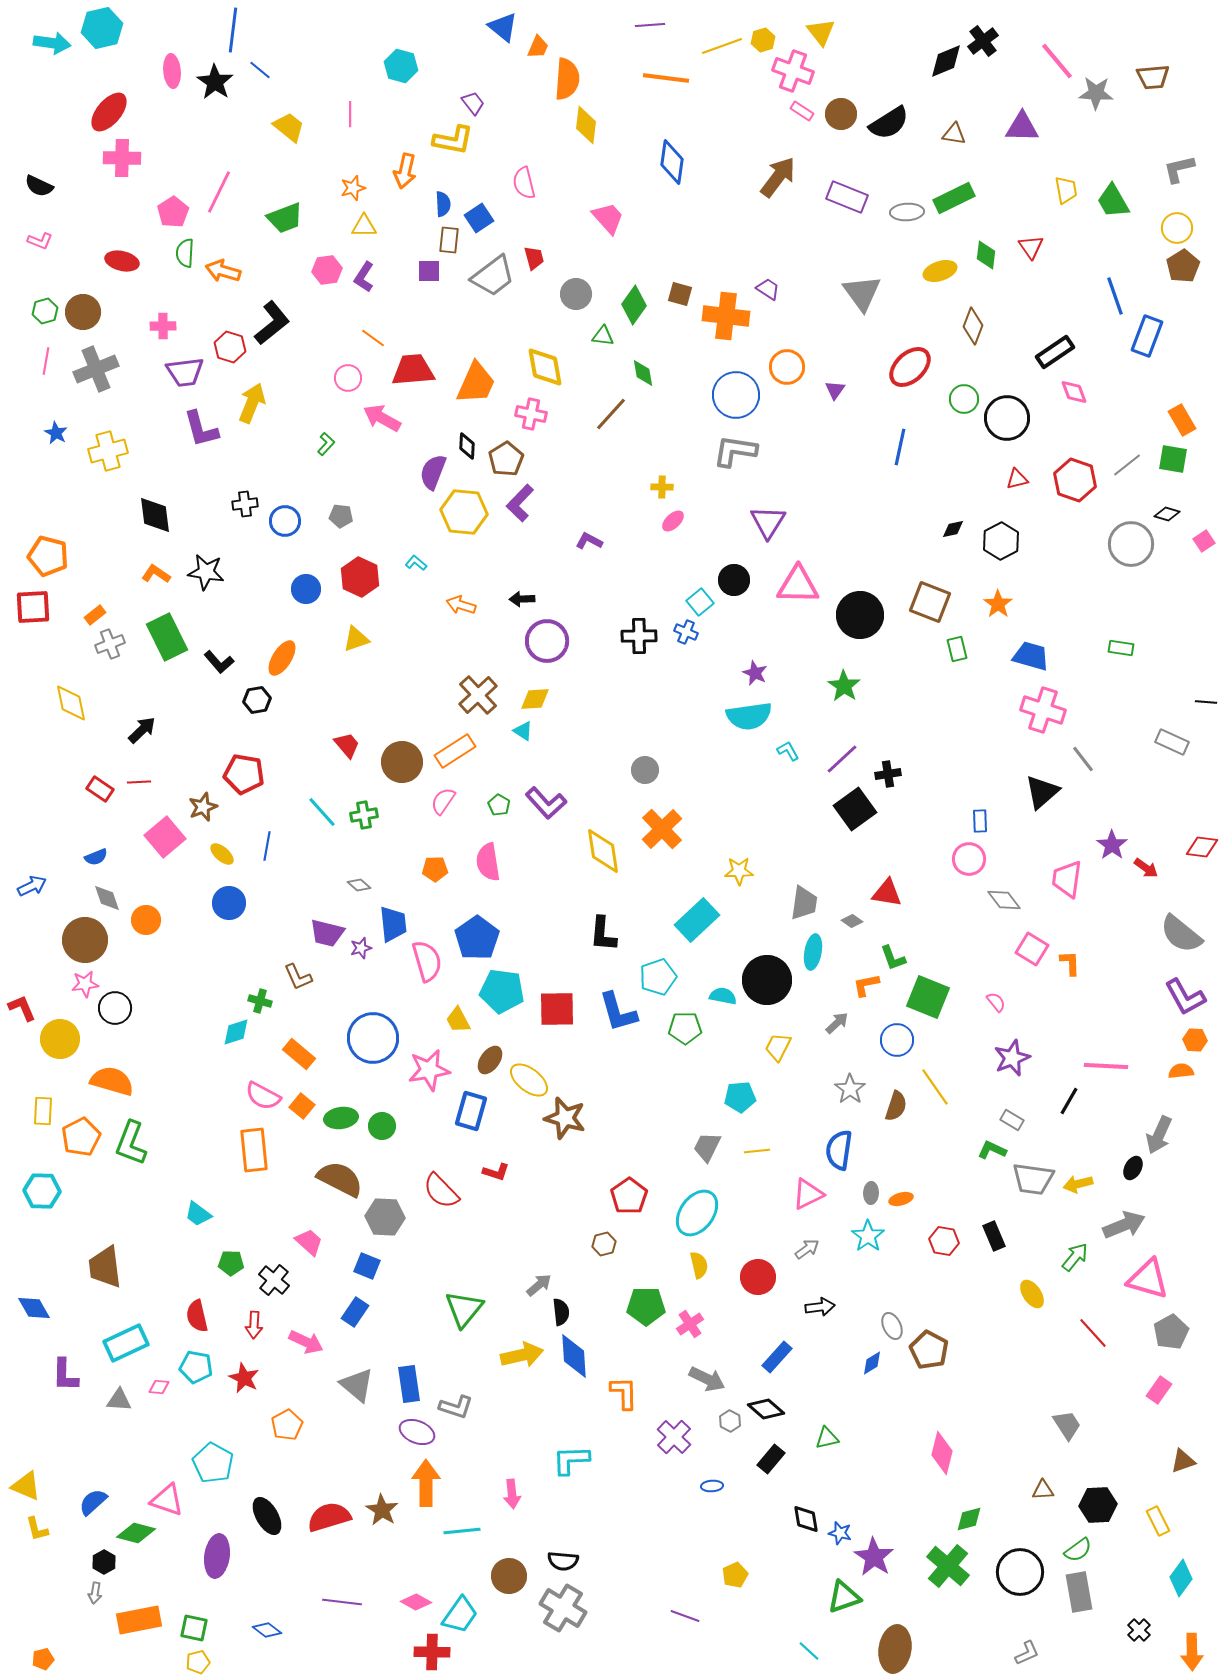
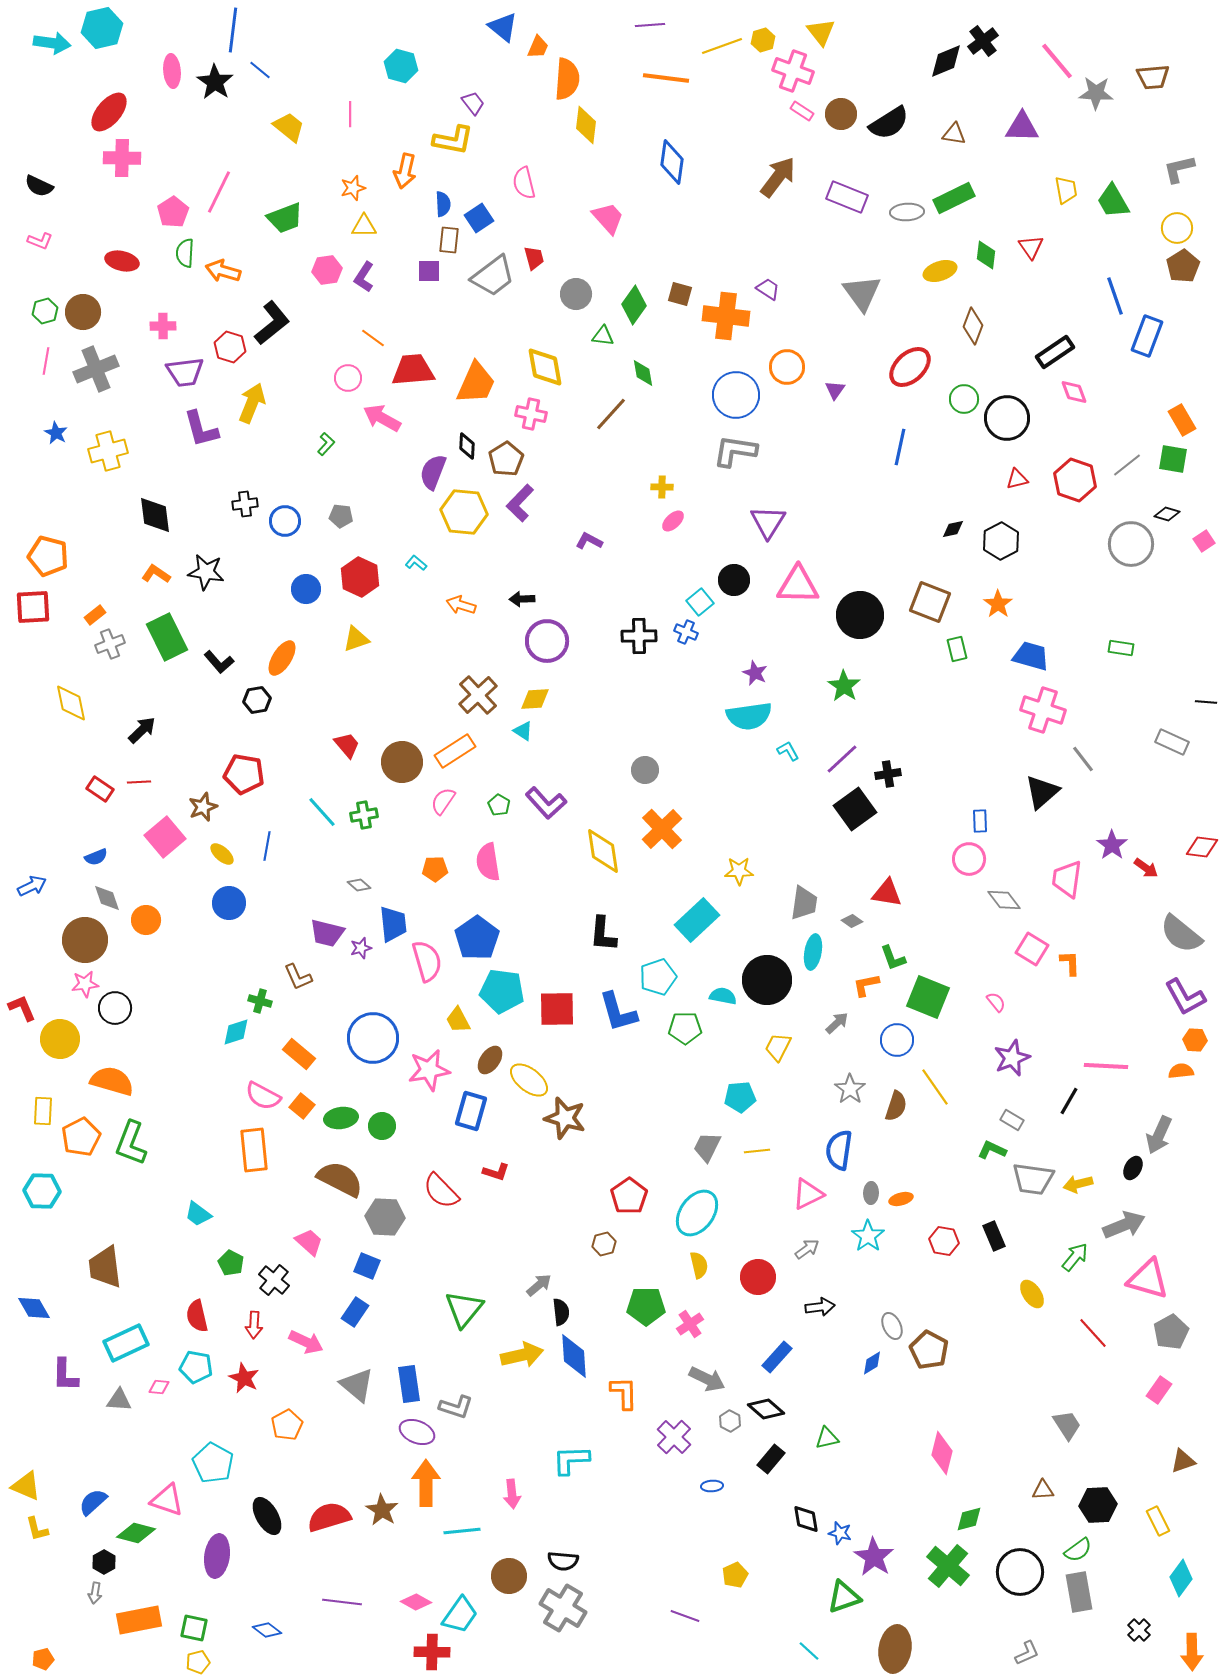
green pentagon at (231, 1263): rotated 25 degrees clockwise
